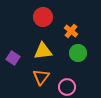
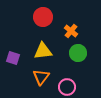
purple square: rotated 16 degrees counterclockwise
